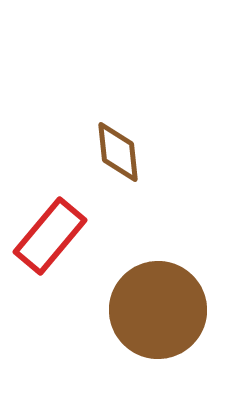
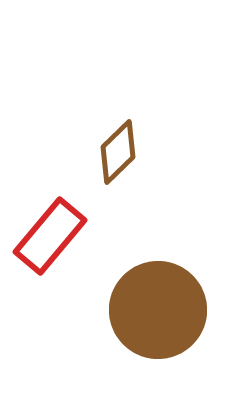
brown diamond: rotated 52 degrees clockwise
